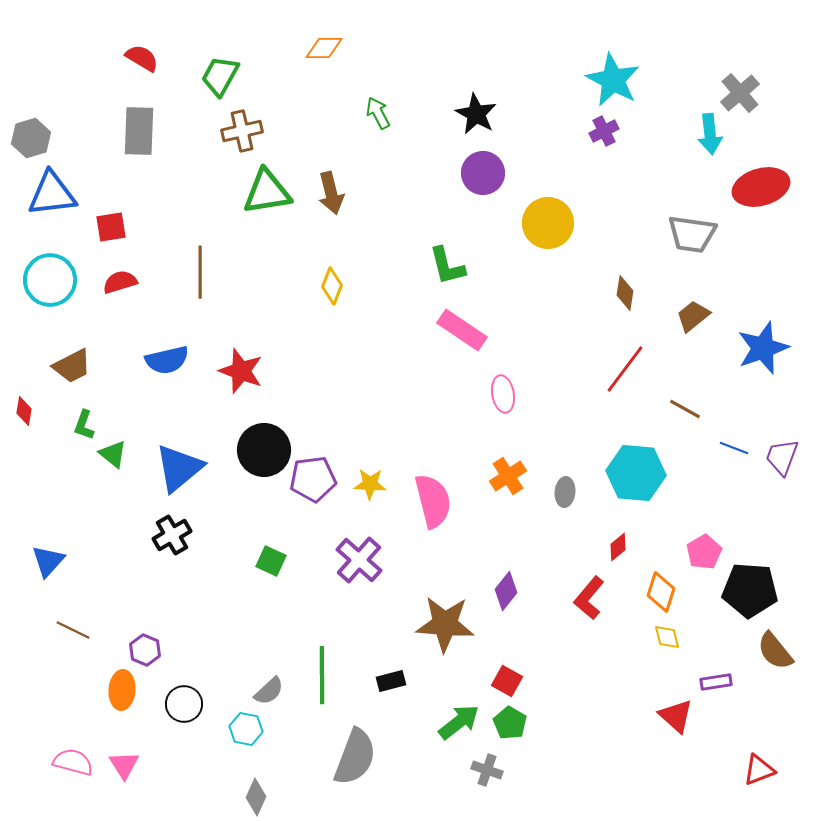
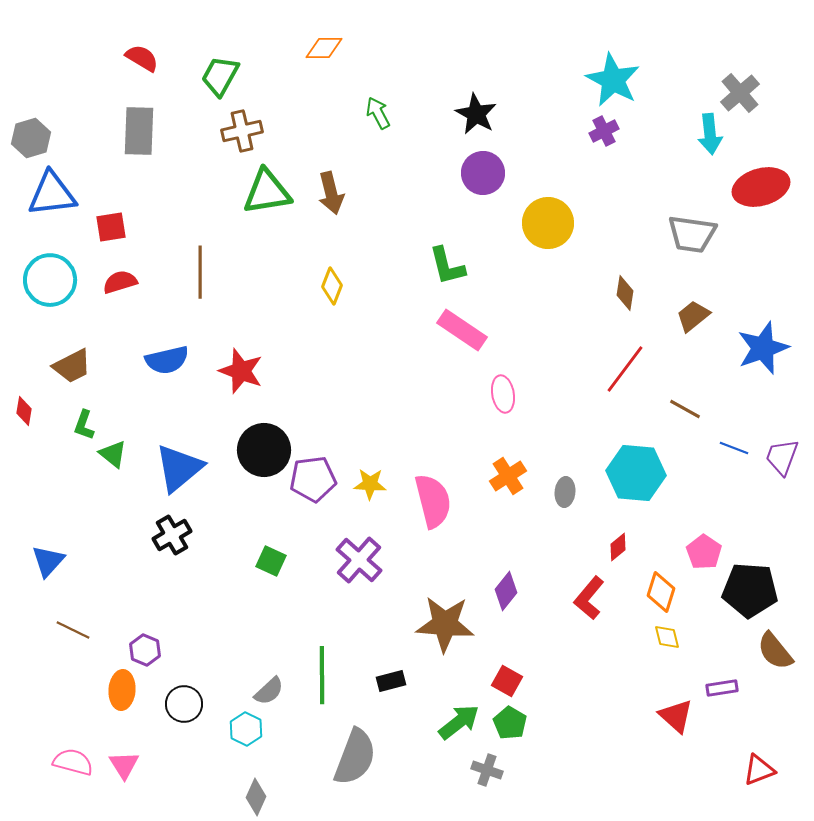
pink pentagon at (704, 552): rotated 8 degrees counterclockwise
purple rectangle at (716, 682): moved 6 px right, 6 px down
cyan hexagon at (246, 729): rotated 16 degrees clockwise
